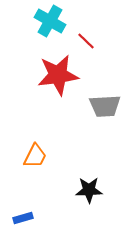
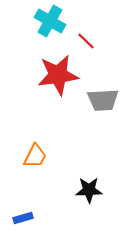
gray trapezoid: moved 2 px left, 6 px up
